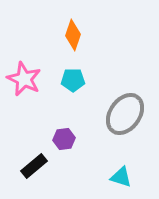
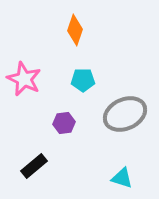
orange diamond: moved 2 px right, 5 px up
cyan pentagon: moved 10 px right
gray ellipse: rotated 30 degrees clockwise
purple hexagon: moved 16 px up
cyan triangle: moved 1 px right, 1 px down
